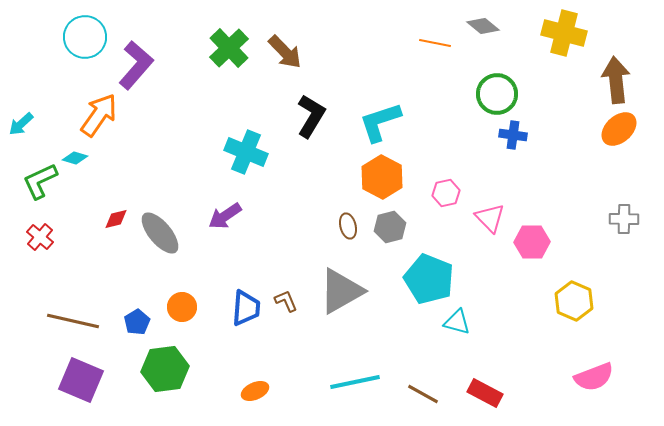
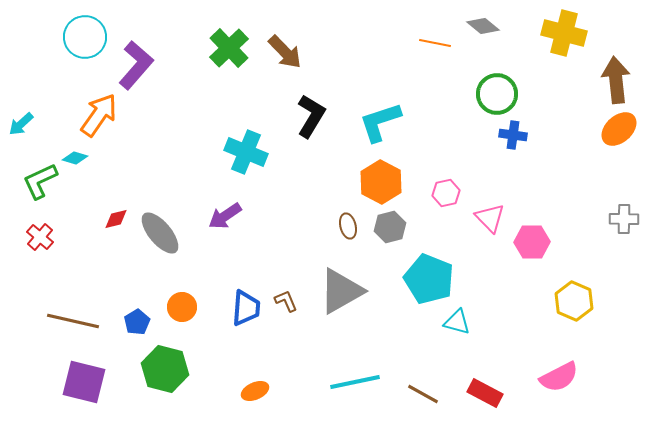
orange hexagon at (382, 177): moved 1 px left, 5 px down
green hexagon at (165, 369): rotated 21 degrees clockwise
pink semicircle at (594, 377): moved 35 px left; rotated 6 degrees counterclockwise
purple square at (81, 380): moved 3 px right, 2 px down; rotated 9 degrees counterclockwise
